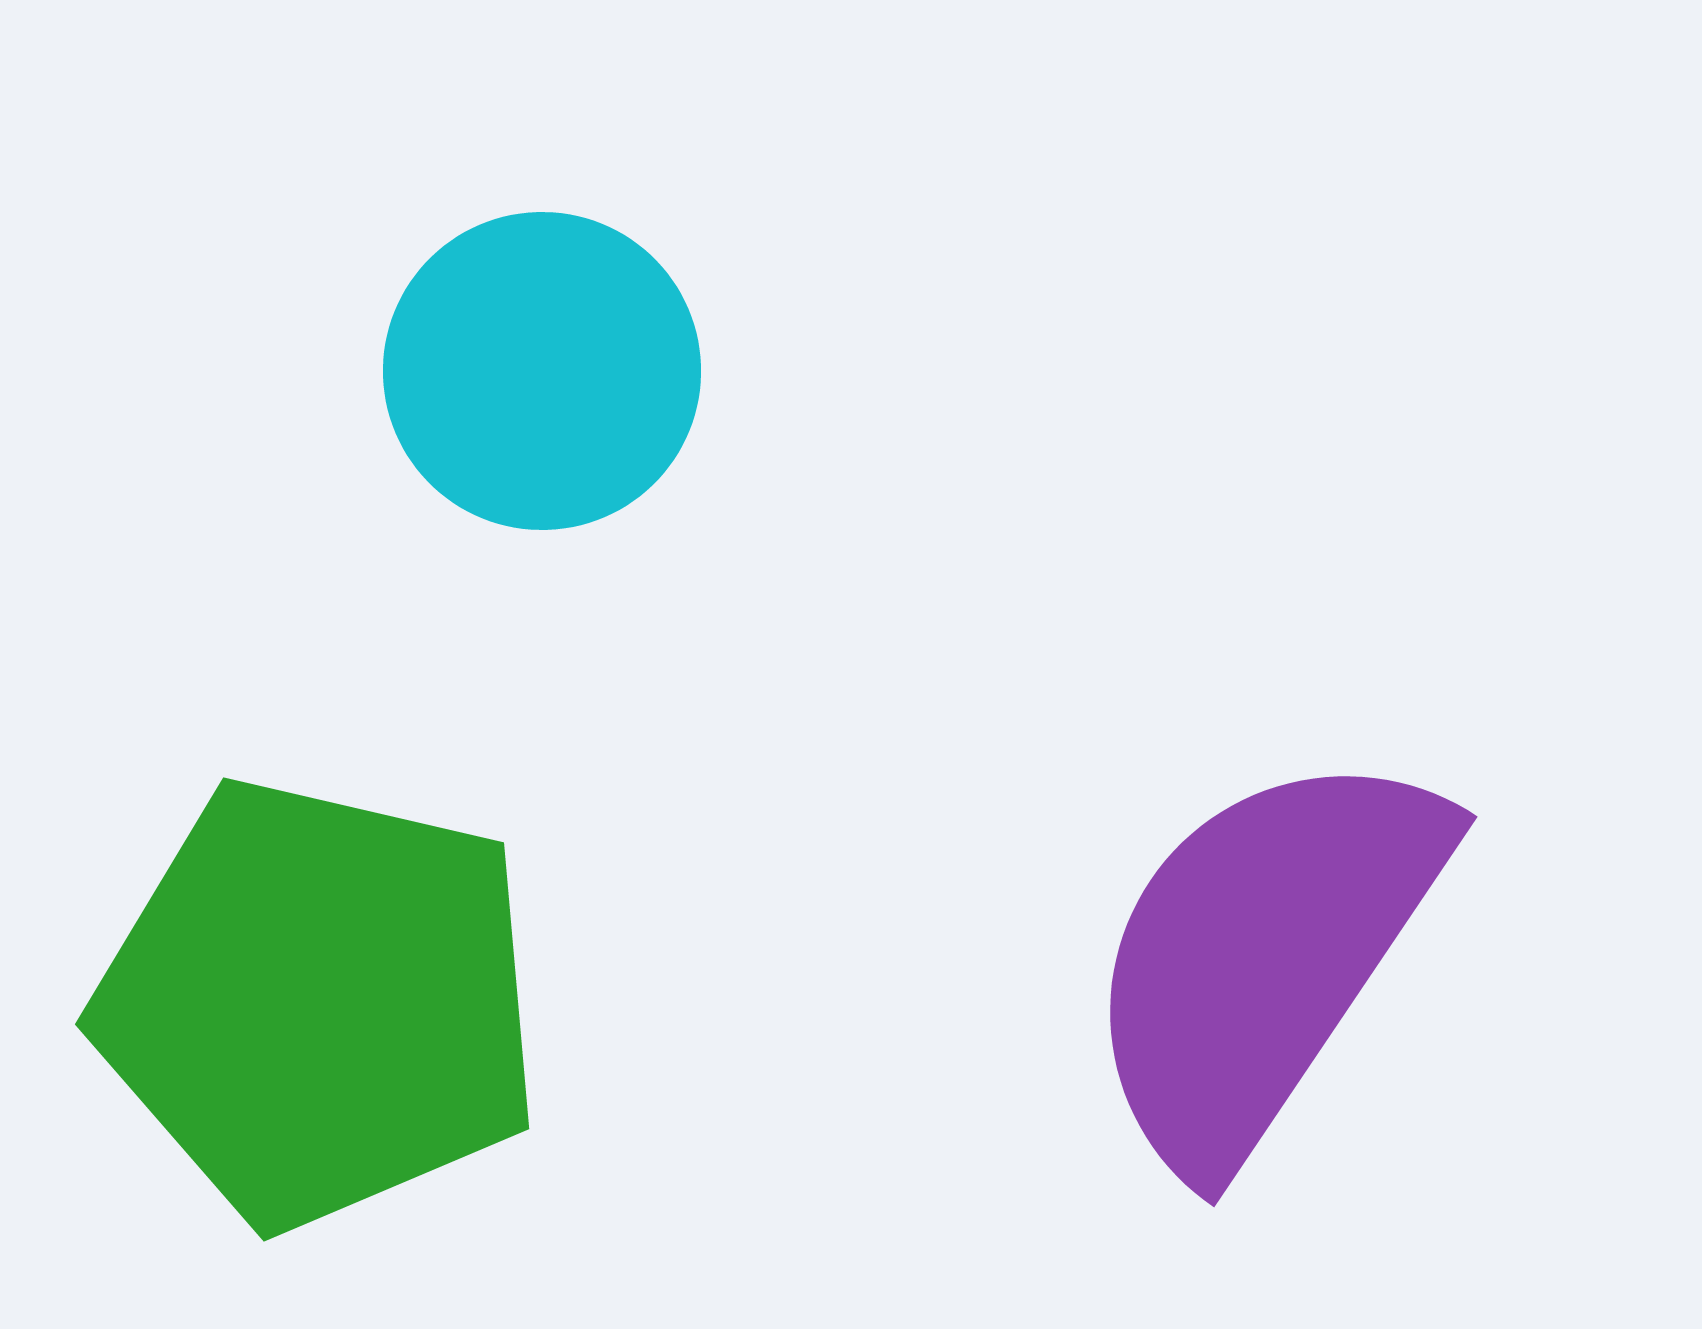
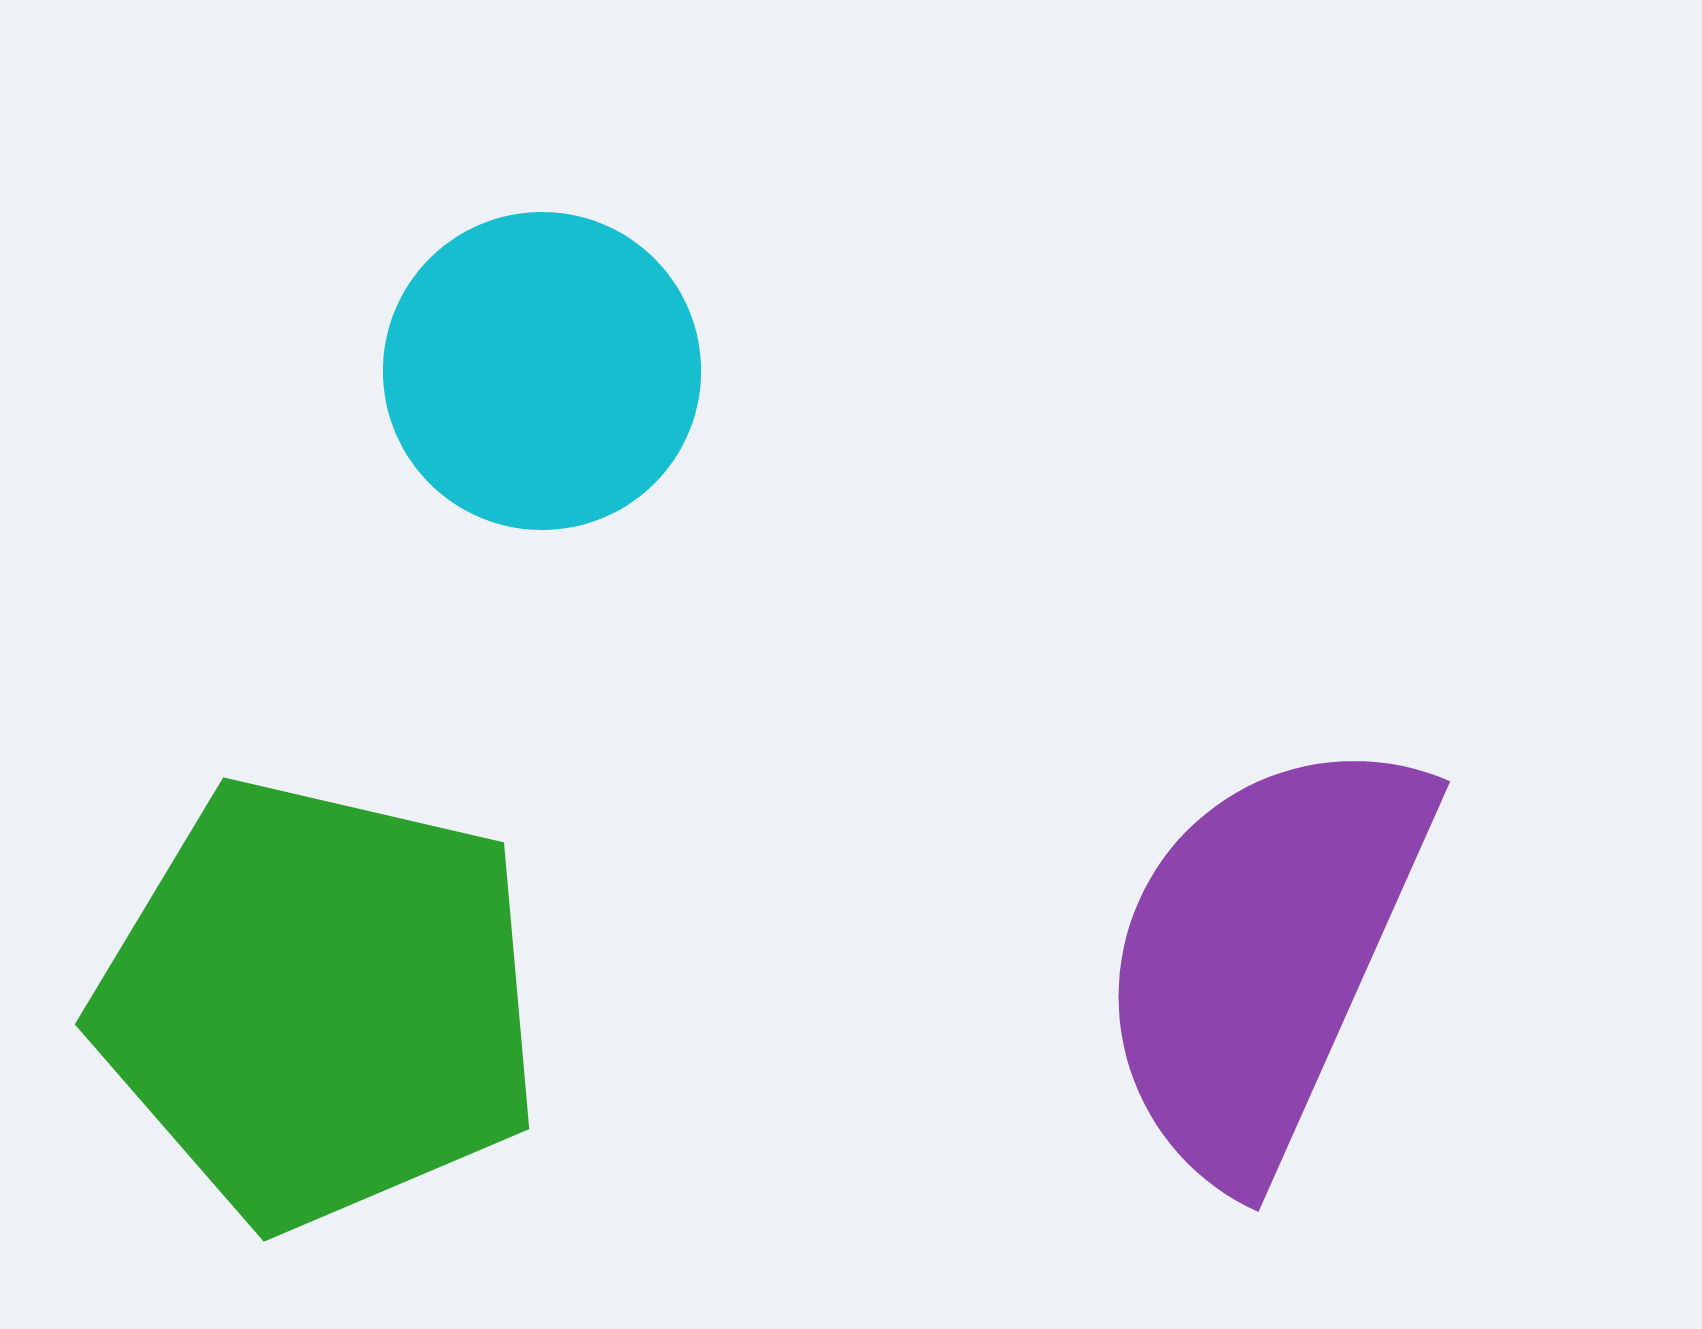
purple semicircle: rotated 10 degrees counterclockwise
